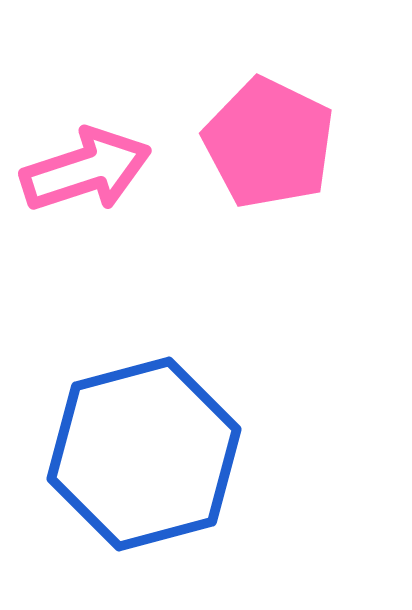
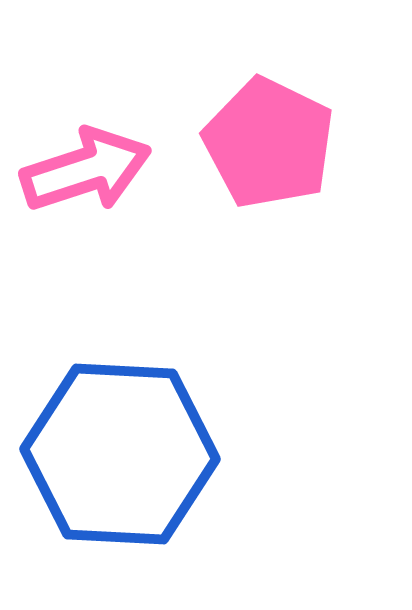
blue hexagon: moved 24 px left; rotated 18 degrees clockwise
